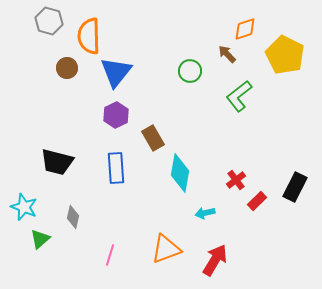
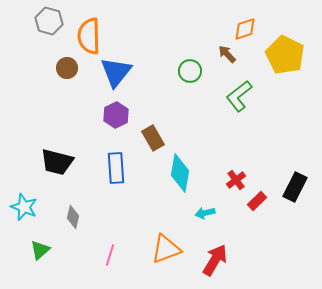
green triangle: moved 11 px down
